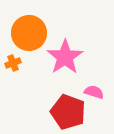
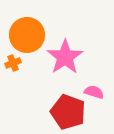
orange circle: moved 2 px left, 2 px down
